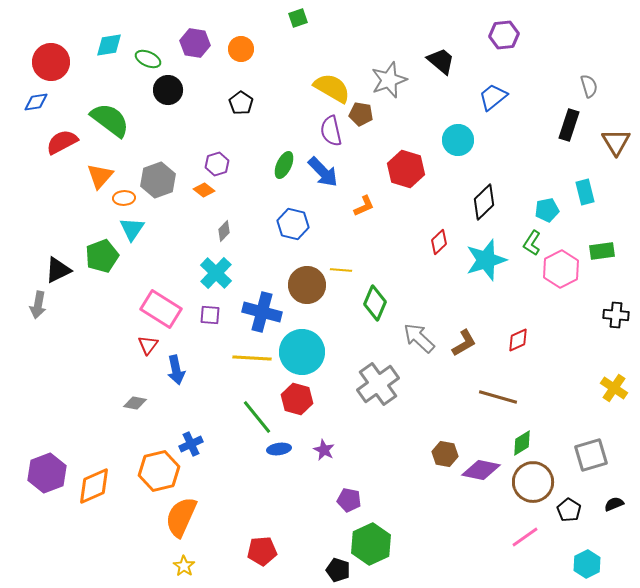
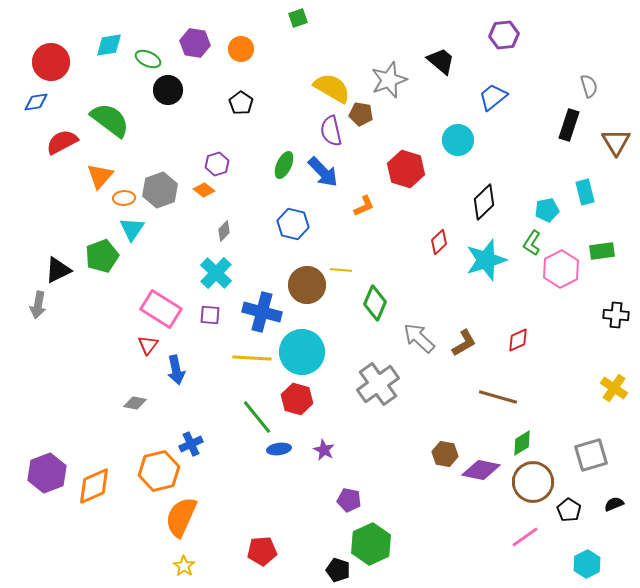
gray hexagon at (158, 180): moved 2 px right, 10 px down
